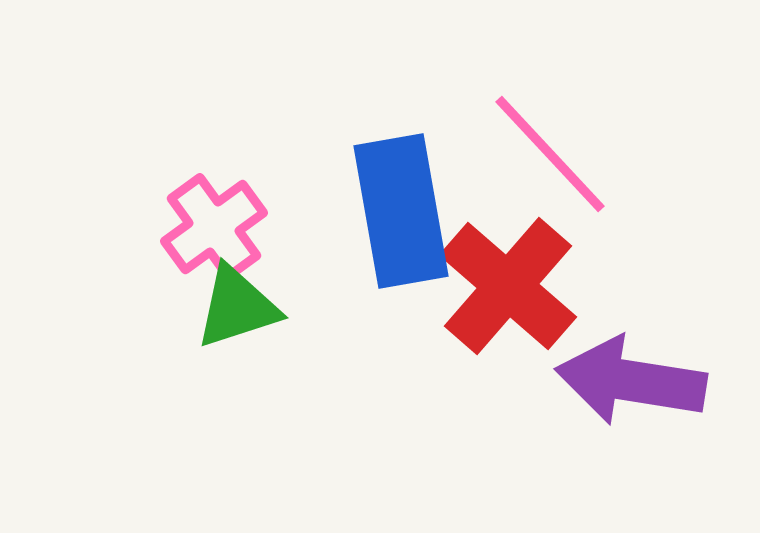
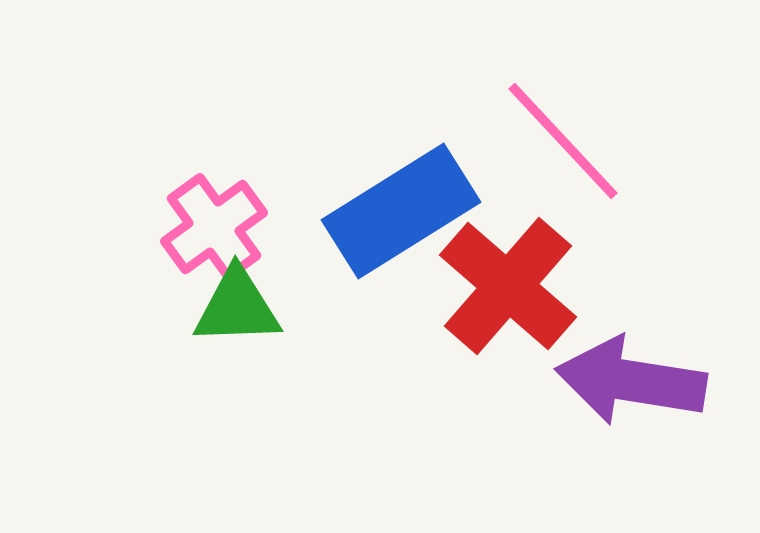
pink line: moved 13 px right, 13 px up
blue rectangle: rotated 68 degrees clockwise
green triangle: rotated 16 degrees clockwise
